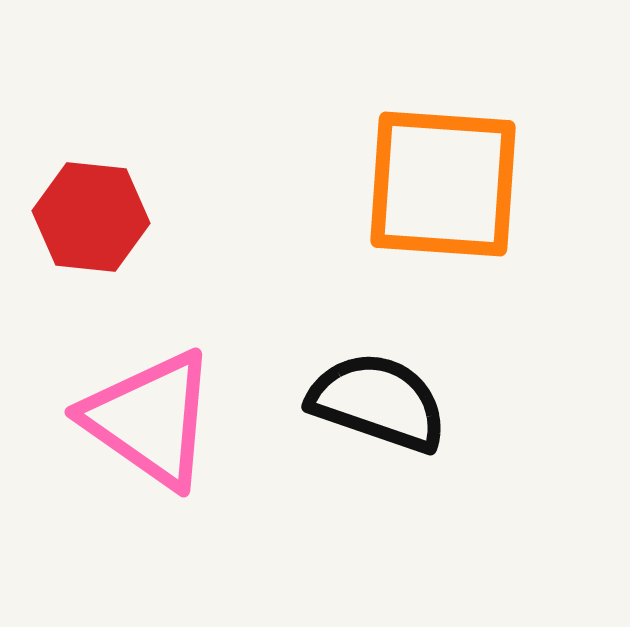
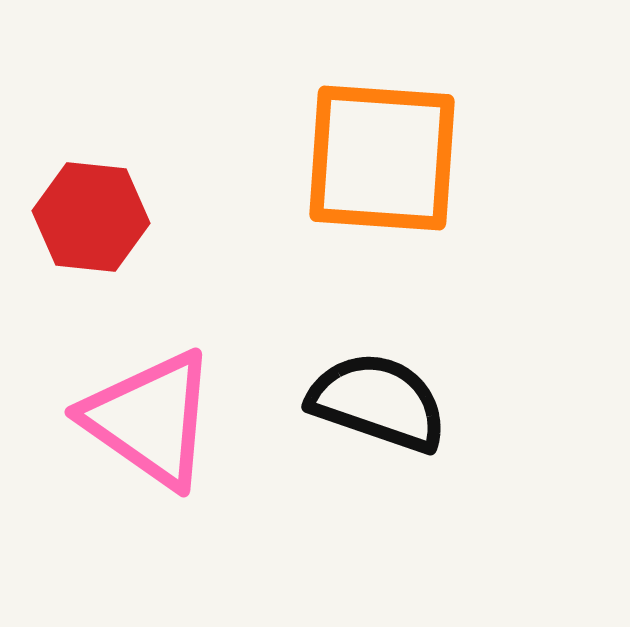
orange square: moved 61 px left, 26 px up
